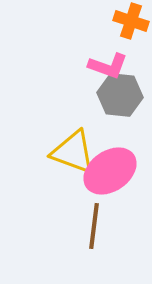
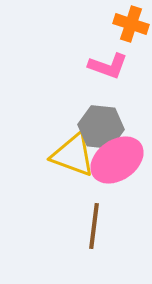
orange cross: moved 3 px down
gray hexagon: moved 19 px left, 32 px down
yellow triangle: moved 3 px down
pink ellipse: moved 7 px right, 11 px up
